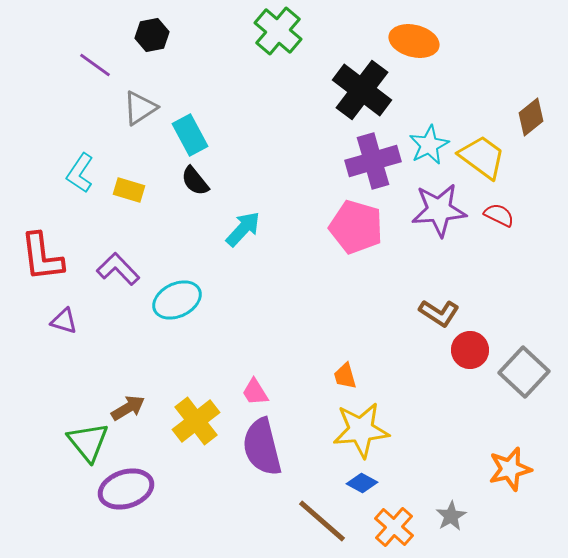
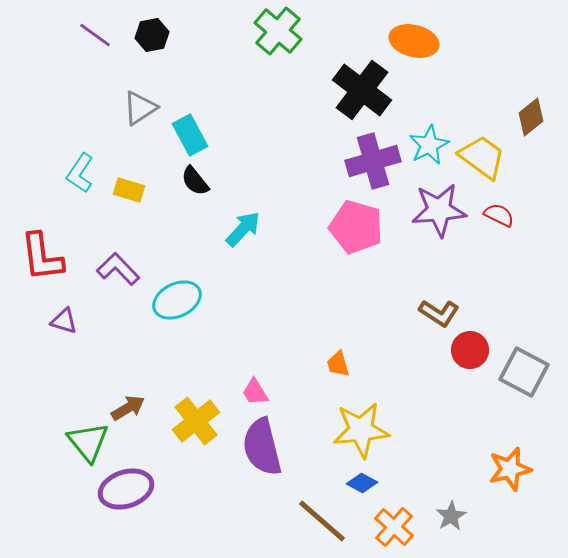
purple line: moved 30 px up
gray square: rotated 15 degrees counterclockwise
orange trapezoid: moved 7 px left, 12 px up
